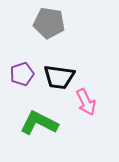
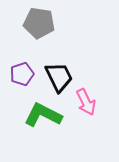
gray pentagon: moved 10 px left
black trapezoid: rotated 124 degrees counterclockwise
green L-shape: moved 4 px right, 8 px up
